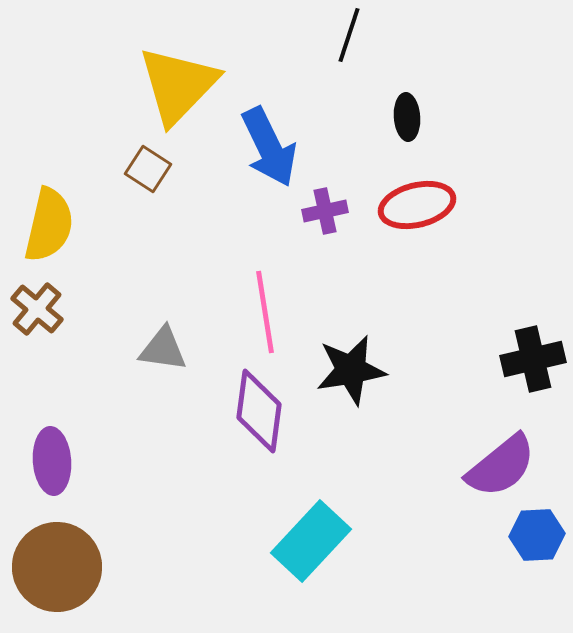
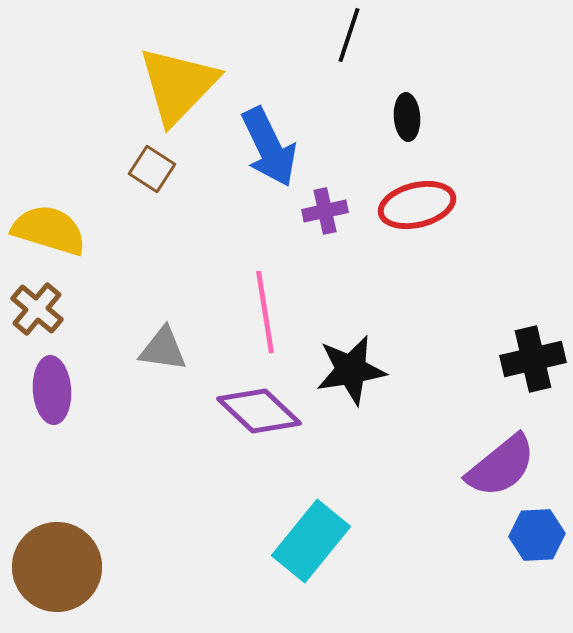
brown square: moved 4 px right
yellow semicircle: moved 5 px down; rotated 86 degrees counterclockwise
purple diamond: rotated 54 degrees counterclockwise
purple ellipse: moved 71 px up
cyan rectangle: rotated 4 degrees counterclockwise
